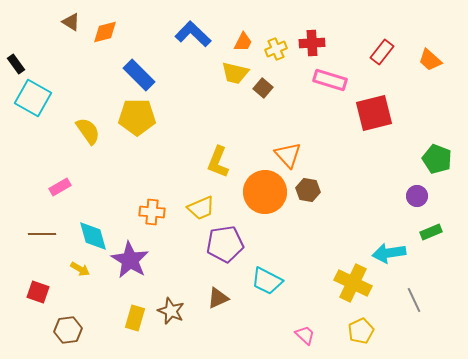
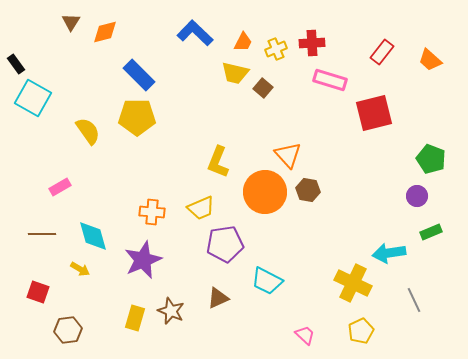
brown triangle at (71, 22): rotated 30 degrees clockwise
blue L-shape at (193, 34): moved 2 px right, 1 px up
green pentagon at (437, 159): moved 6 px left
purple star at (130, 260): moved 13 px right; rotated 18 degrees clockwise
